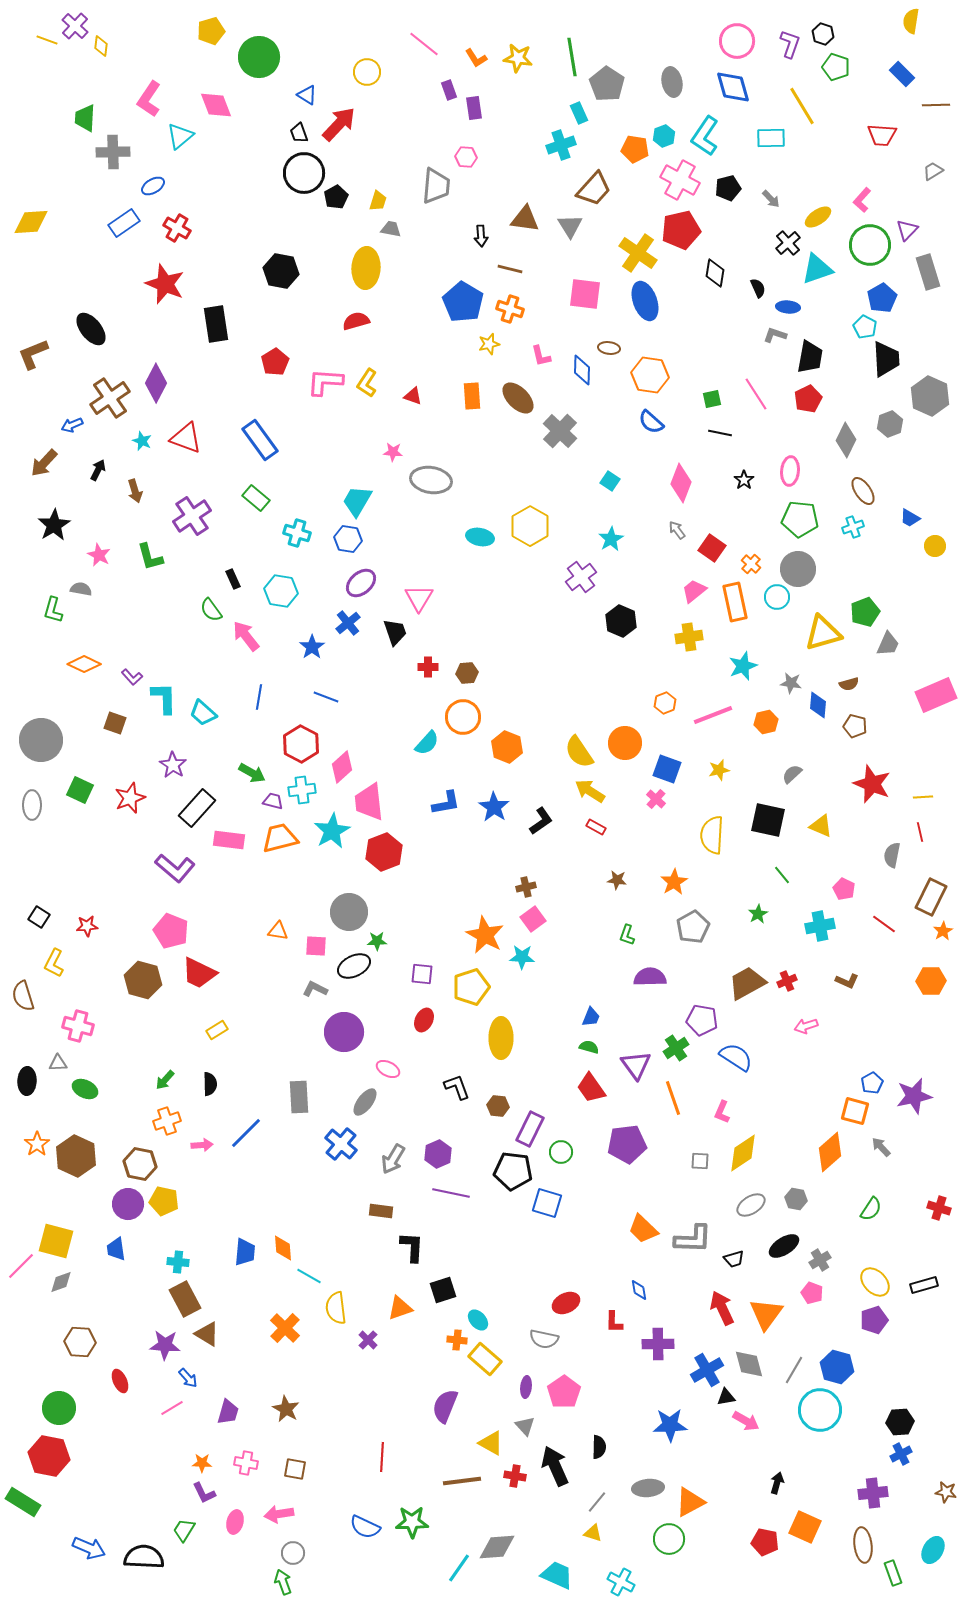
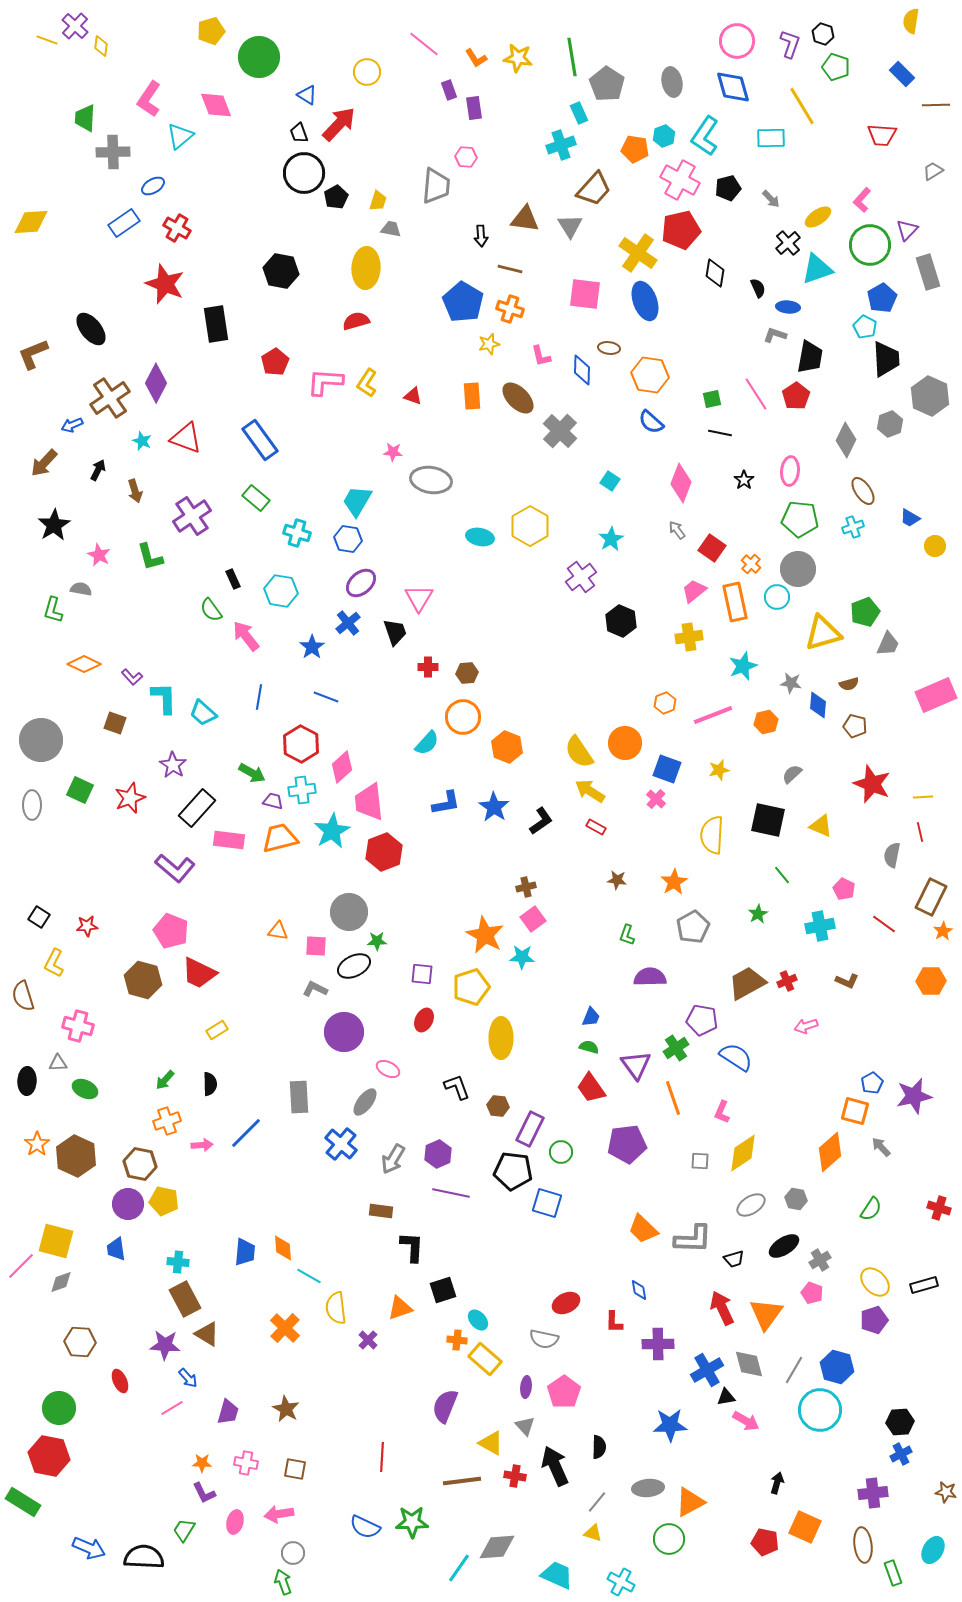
red pentagon at (808, 399): moved 12 px left, 3 px up; rotated 8 degrees counterclockwise
